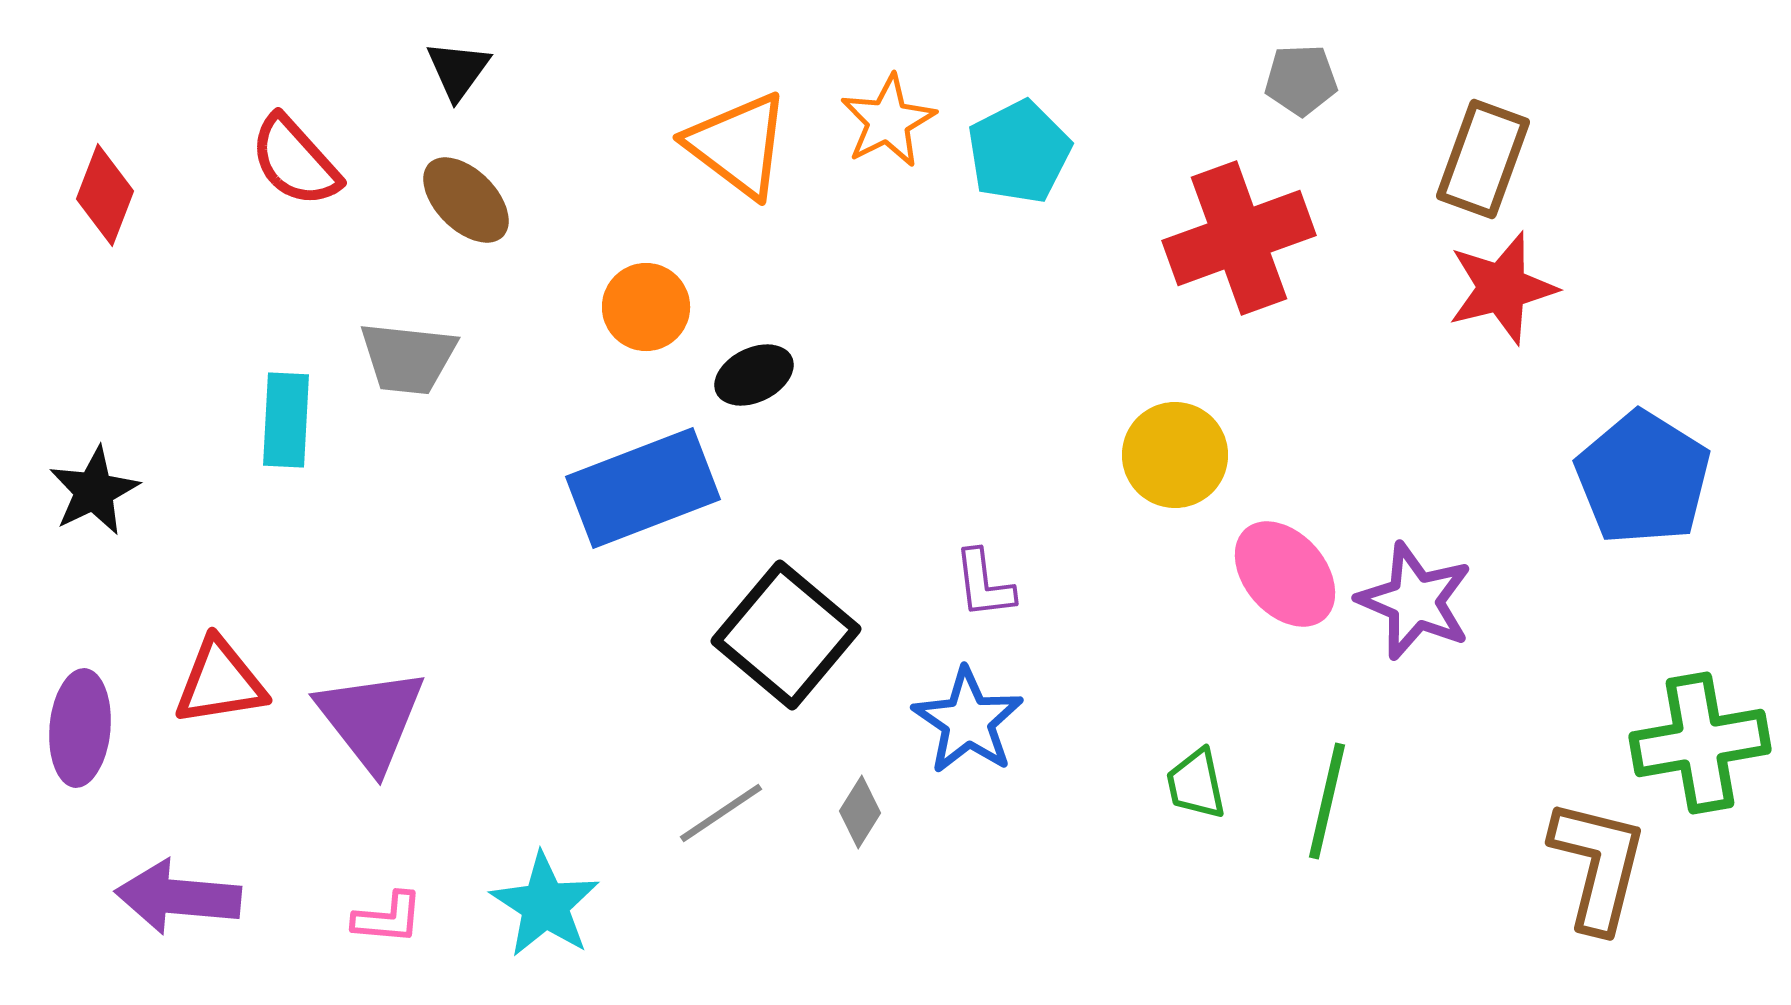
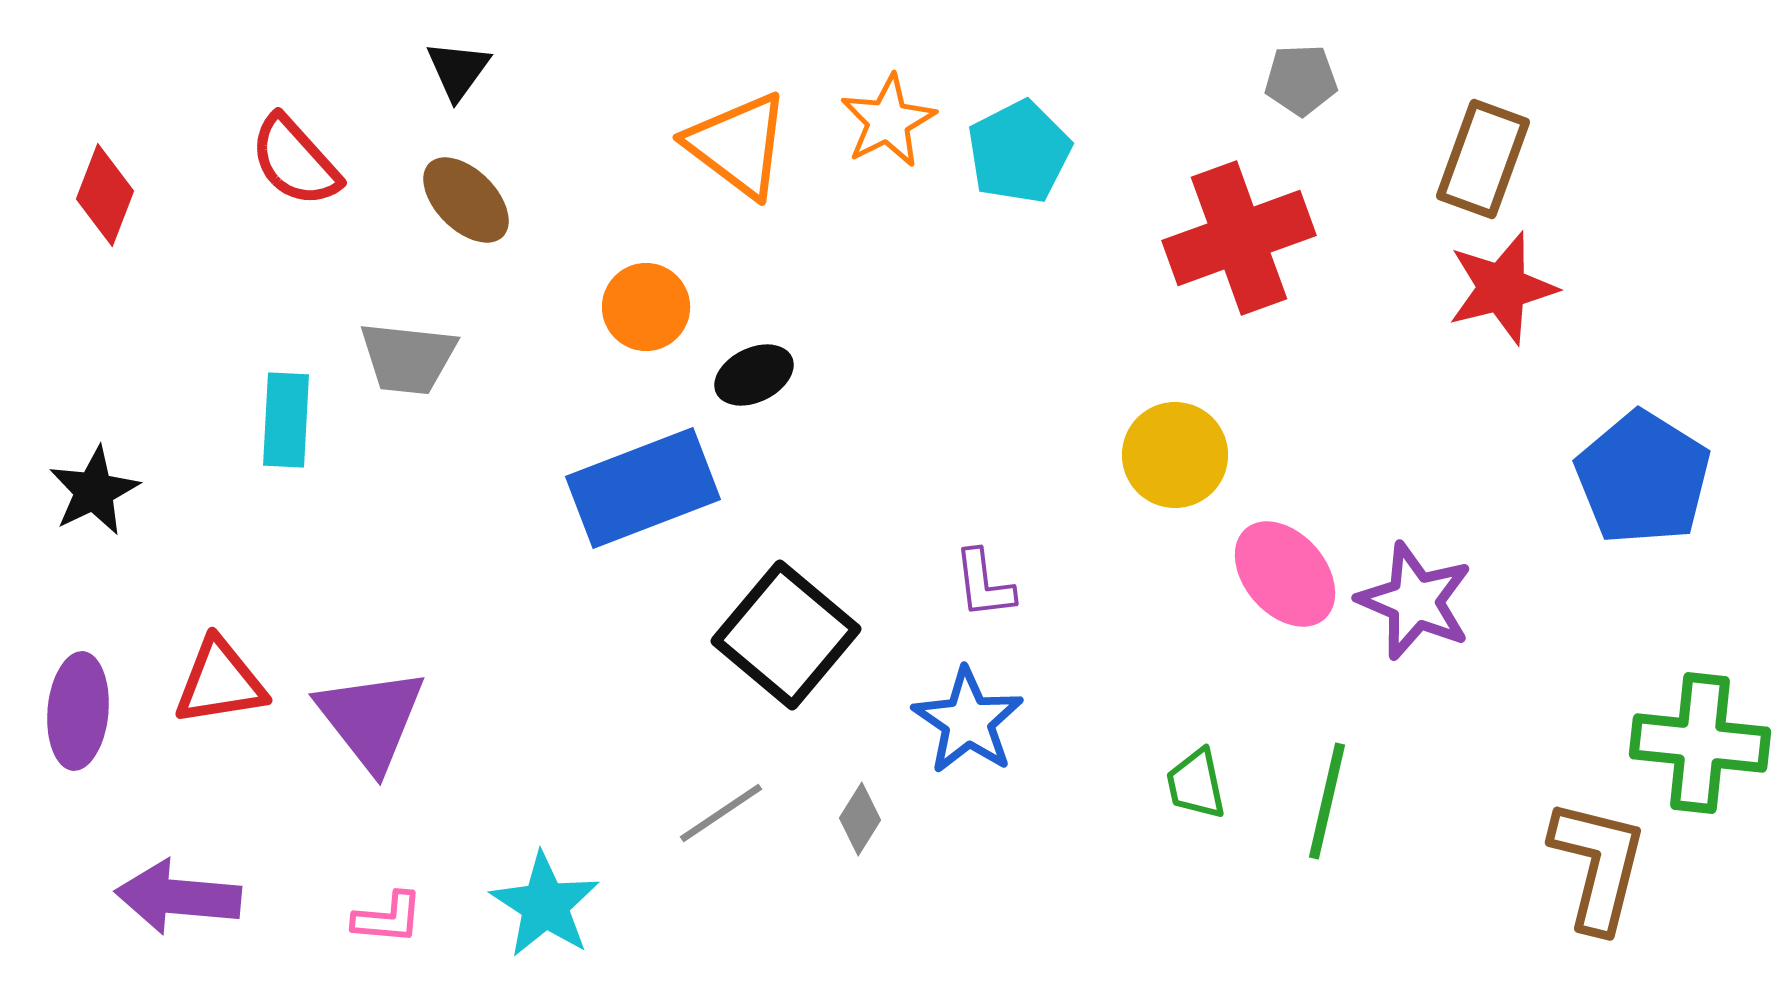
purple ellipse: moved 2 px left, 17 px up
green cross: rotated 16 degrees clockwise
gray diamond: moved 7 px down
